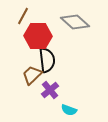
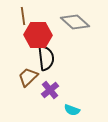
brown line: rotated 36 degrees counterclockwise
red hexagon: moved 1 px up
black semicircle: moved 1 px left, 2 px up
brown trapezoid: moved 4 px left, 2 px down
cyan semicircle: moved 3 px right
